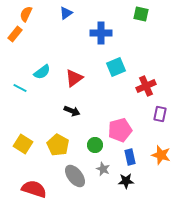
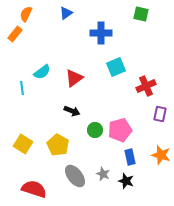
cyan line: moved 2 px right; rotated 56 degrees clockwise
green circle: moved 15 px up
gray star: moved 5 px down
black star: rotated 21 degrees clockwise
